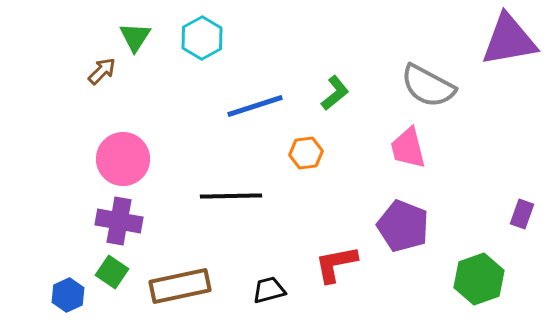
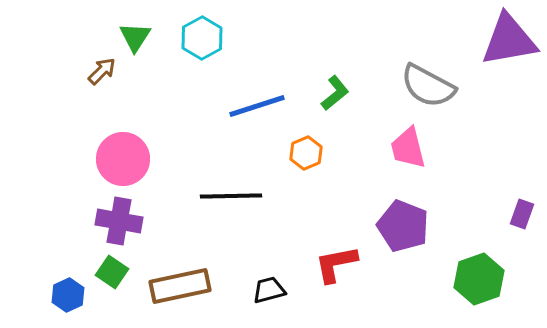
blue line: moved 2 px right
orange hexagon: rotated 16 degrees counterclockwise
